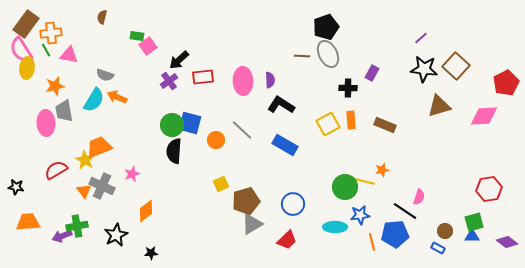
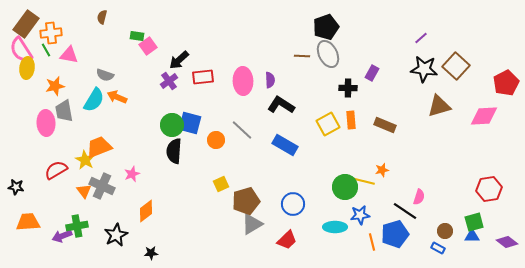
blue pentagon at (395, 234): rotated 12 degrees counterclockwise
